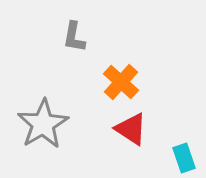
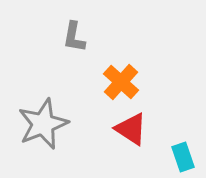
gray star: rotated 9 degrees clockwise
cyan rectangle: moved 1 px left, 1 px up
